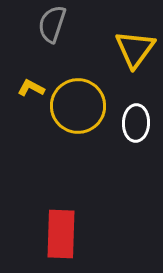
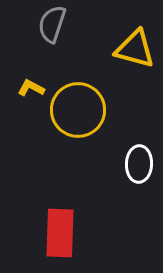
yellow triangle: rotated 51 degrees counterclockwise
yellow circle: moved 4 px down
white ellipse: moved 3 px right, 41 px down
red rectangle: moved 1 px left, 1 px up
